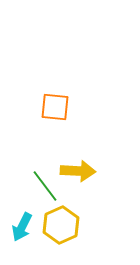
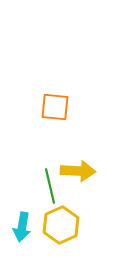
green line: moved 5 px right; rotated 24 degrees clockwise
cyan arrow: rotated 16 degrees counterclockwise
